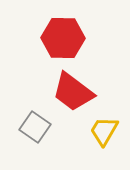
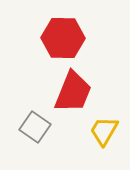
red trapezoid: rotated 105 degrees counterclockwise
